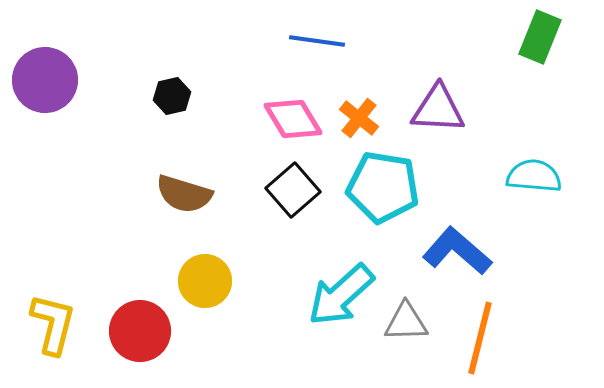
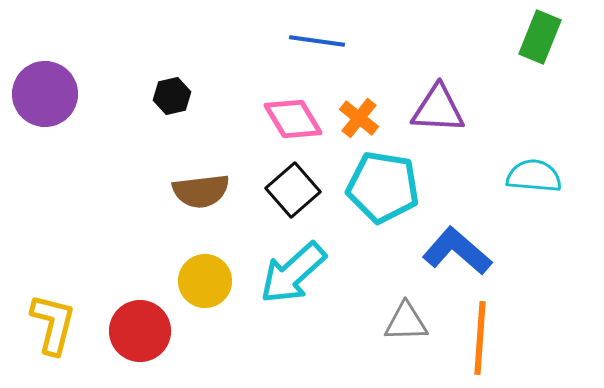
purple circle: moved 14 px down
brown semicircle: moved 17 px right, 3 px up; rotated 24 degrees counterclockwise
cyan arrow: moved 48 px left, 22 px up
orange line: rotated 10 degrees counterclockwise
